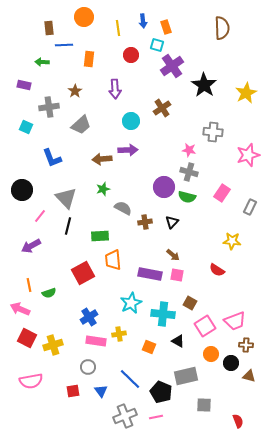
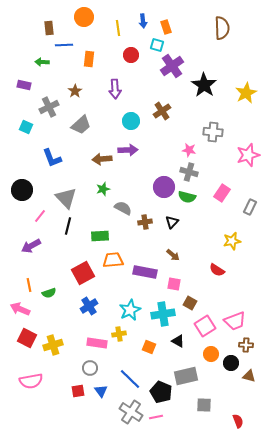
gray cross at (49, 107): rotated 18 degrees counterclockwise
brown cross at (162, 108): moved 3 px down
yellow star at (232, 241): rotated 18 degrees counterclockwise
orange trapezoid at (113, 260): rotated 90 degrees clockwise
purple rectangle at (150, 274): moved 5 px left, 2 px up
pink square at (177, 275): moved 3 px left, 9 px down
cyan star at (131, 303): moved 1 px left, 7 px down
cyan cross at (163, 314): rotated 15 degrees counterclockwise
blue cross at (89, 317): moved 11 px up
pink rectangle at (96, 341): moved 1 px right, 2 px down
gray circle at (88, 367): moved 2 px right, 1 px down
red square at (73, 391): moved 5 px right
gray cross at (125, 416): moved 6 px right, 4 px up; rotated 35 degrees counterclockwise
